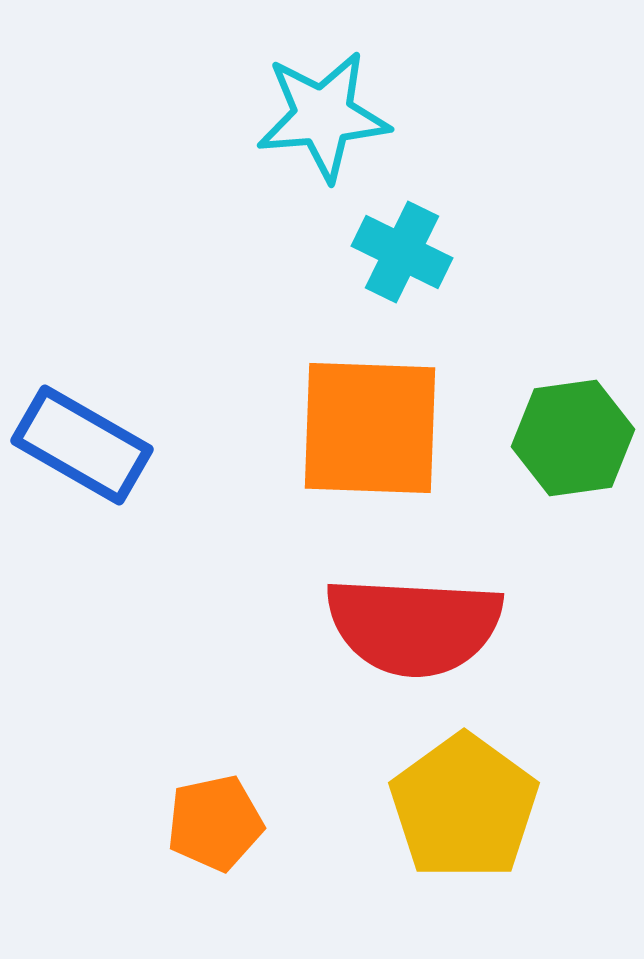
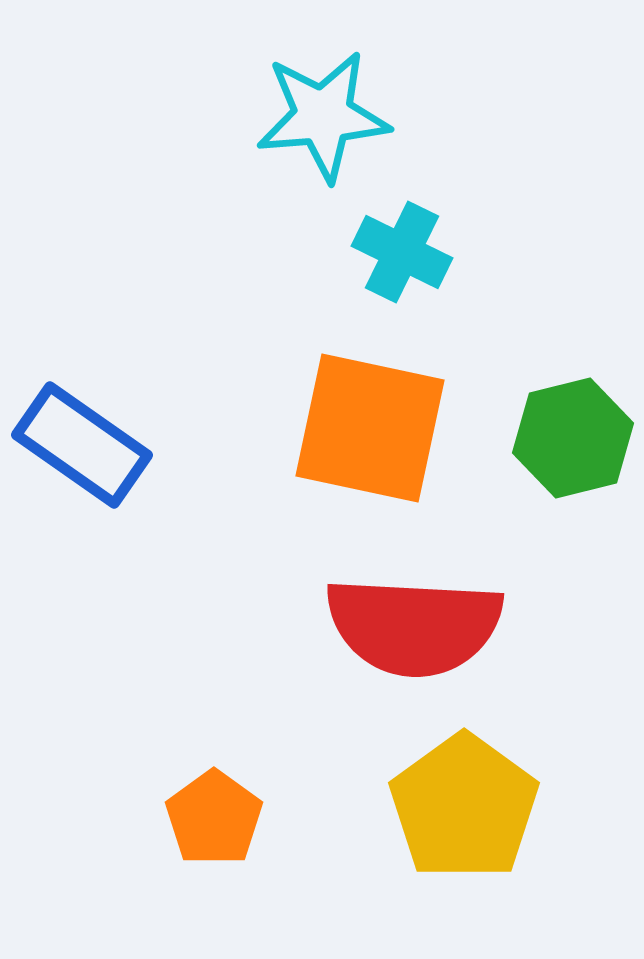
orange square: rotated 10 degrees clockwise
green hexagon: rotated 6 degrees counterclockwise
blue rectangle: rotated 5 degrees clockwise
orange pentagon: moved 1 px left, 5 px up; rotated 24 degrees counterclockwise
